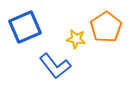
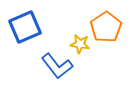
yellow star: moved 4 px right, 5 px down
blue L-shape: moved 2 px right
